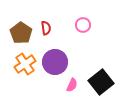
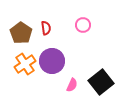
purple circle: moved 3 px left, 1 px up
